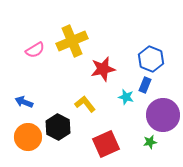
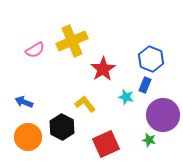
red star: rotated 20 degrees counterclockwise
black hexagon: moved 4 px right
green star: moved 1 px left, 2 px up; rotated 24 degrees clockwise
